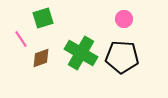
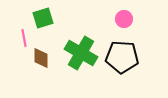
pink line: moved 3 px right, 1 px up; rotated 24 degrees clockwise
brown diamond: rotated 70 degrees counterclockwise
